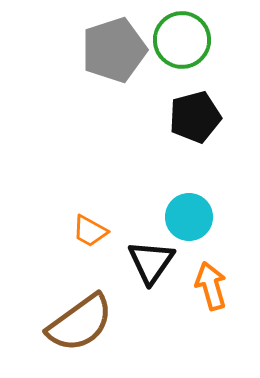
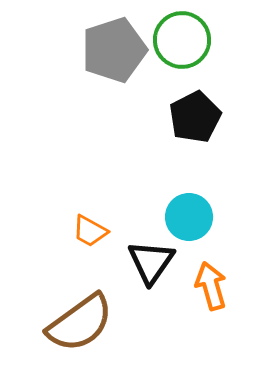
black pentagon: rotated 12 degrees counterclockwise
